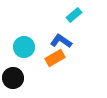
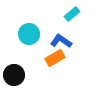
cyan rectangle: moved 2 px left, 1 px up
cyan circle: moved 5 px right, 13 px up
black circle: moved 1 px right, 3 px up
